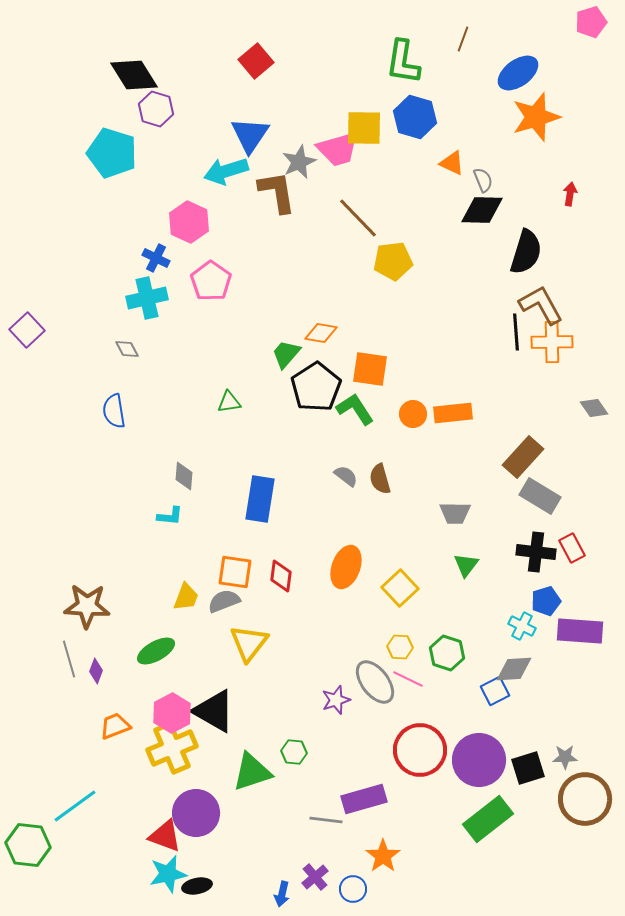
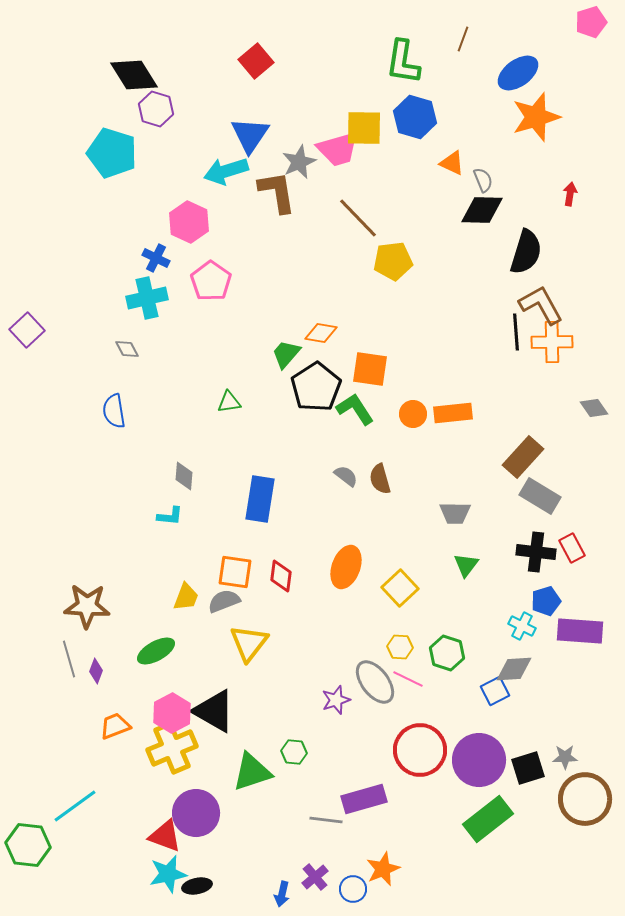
orange star at (383, 856): moved 13 px down; rotated 12 degrees clockwise
